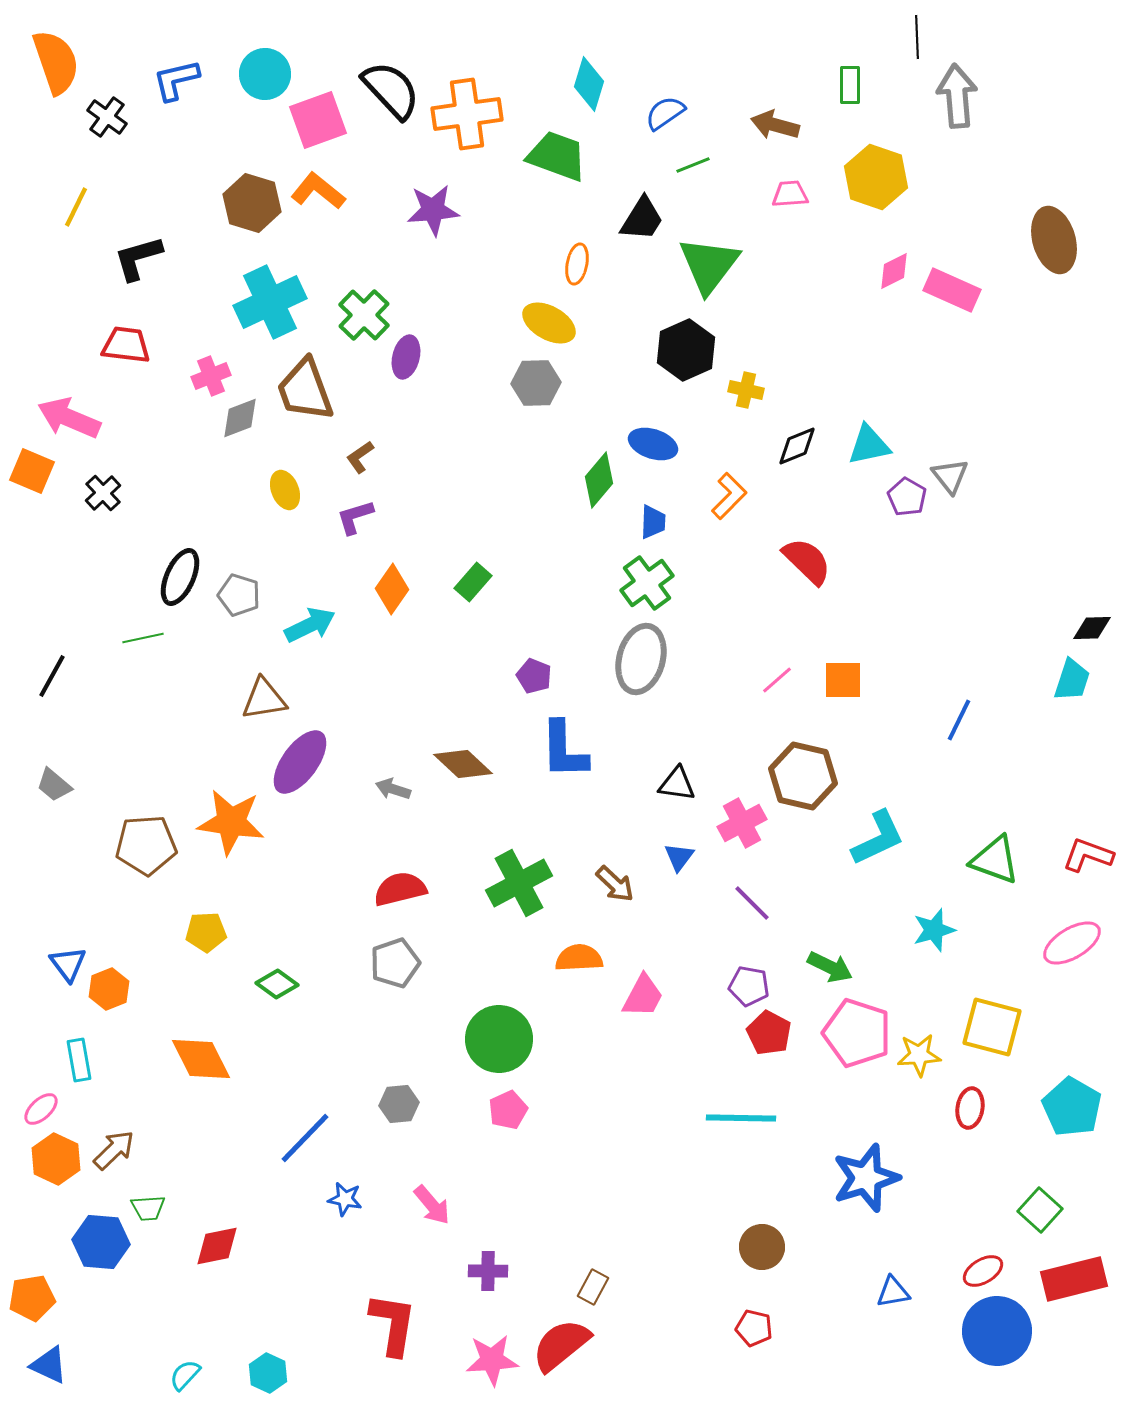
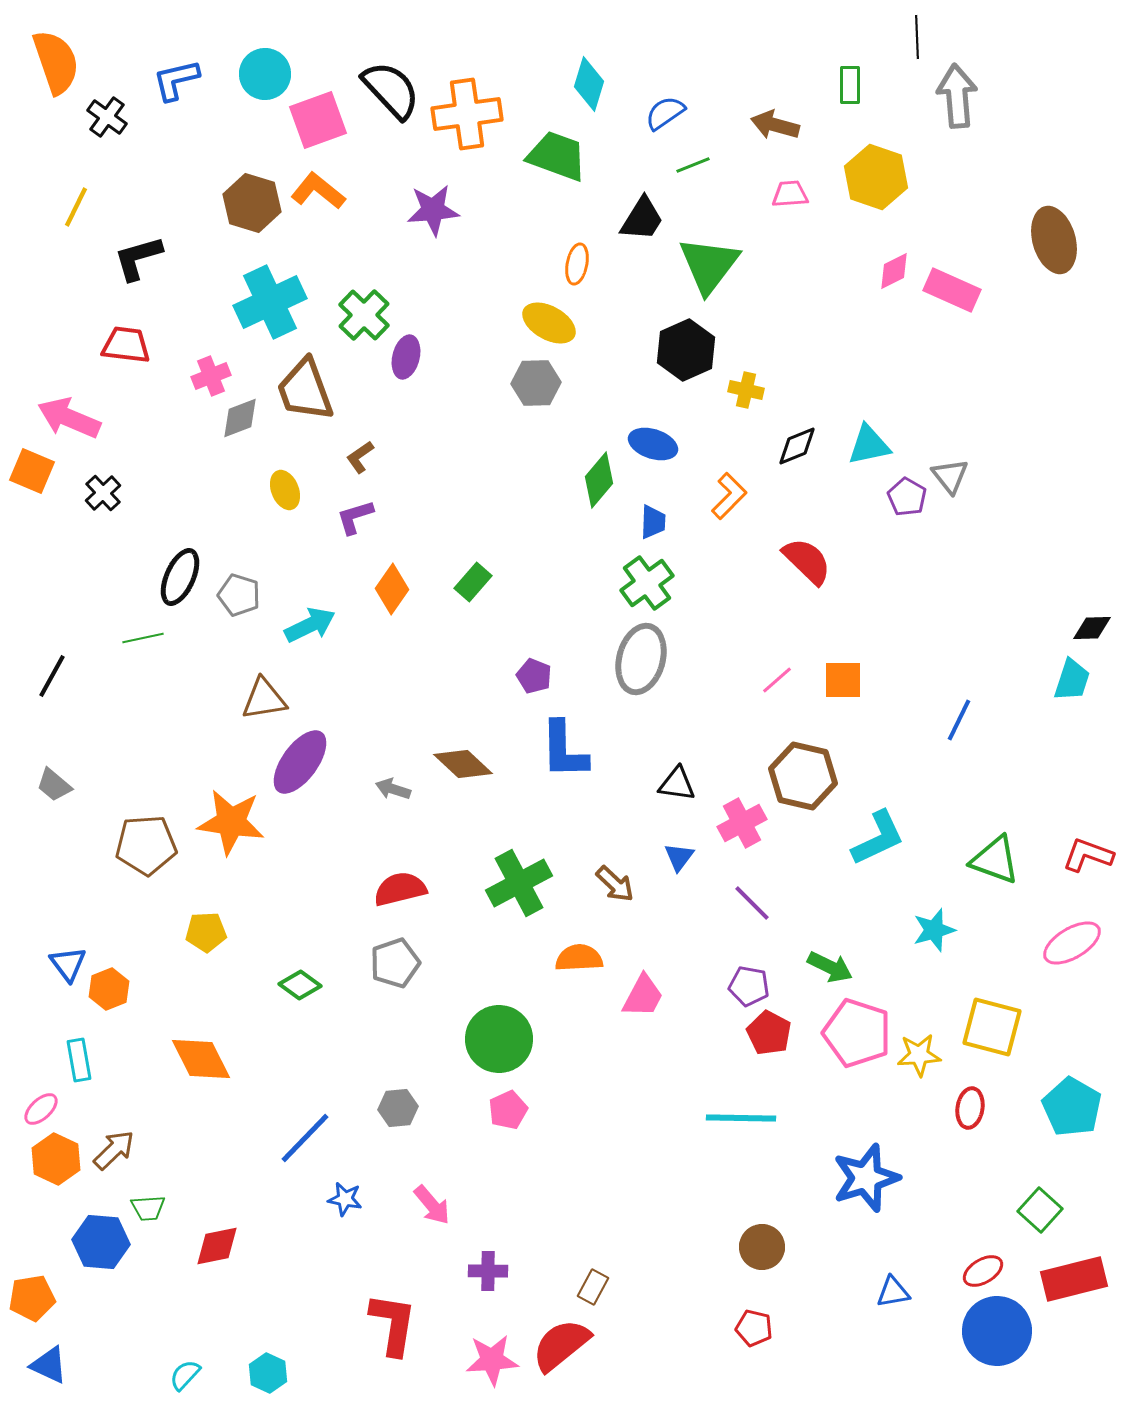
green diamond at (277, 984): moved 23 px right, 1 px down
gray hexagon at (399, 1104): moved 1 px left, 4 px down
